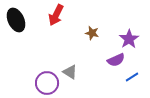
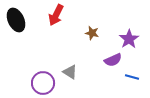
purple semicircle: moved 3 px left
blue line: rotated 48 degrees clockwise
purple circle: moved 4 px left
